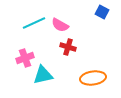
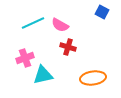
cyan line: moved 1 px left
